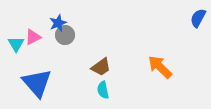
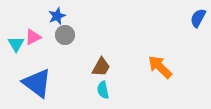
blue star: moved 1 px left, 7 px up
brown trapezoid: rotated 25 degrees counterclockwise
blue triangle: rotated 12 degrees counterclockwise
